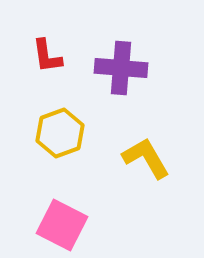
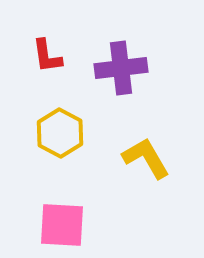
purple cross: rotated 12 degrees counterclockwise
yellow hexagon: rotated 12 degrees counterclockwise
pink square: rotated 24 degrees counterclockwise
